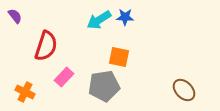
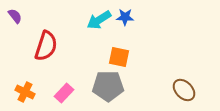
pink rectangle: moved 16 px down
gray pentagon: moved 4 px right; rotated 8 degrees clockwise
